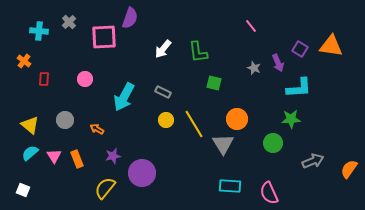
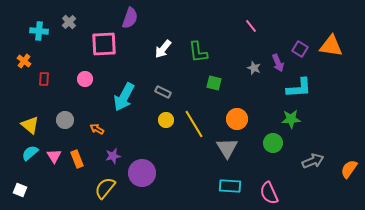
pink square: moved 7 px down
gray triangle: moved 4 px right, 4 px down
white square: moved 3 px left
